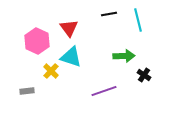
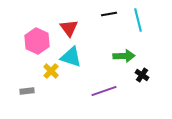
black cross: moved 2 px left
